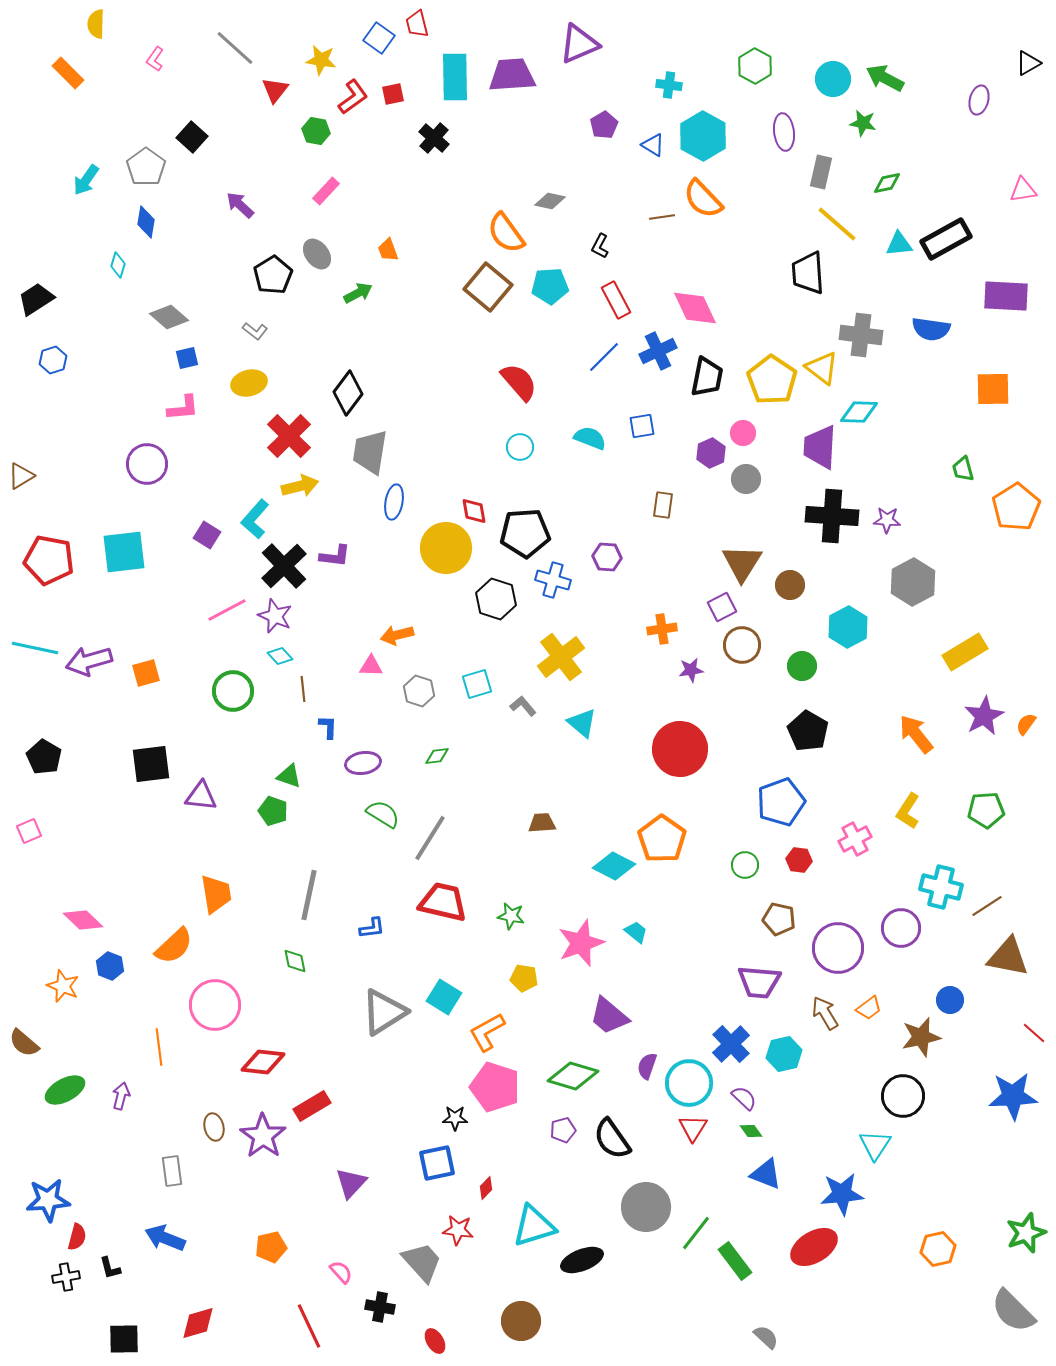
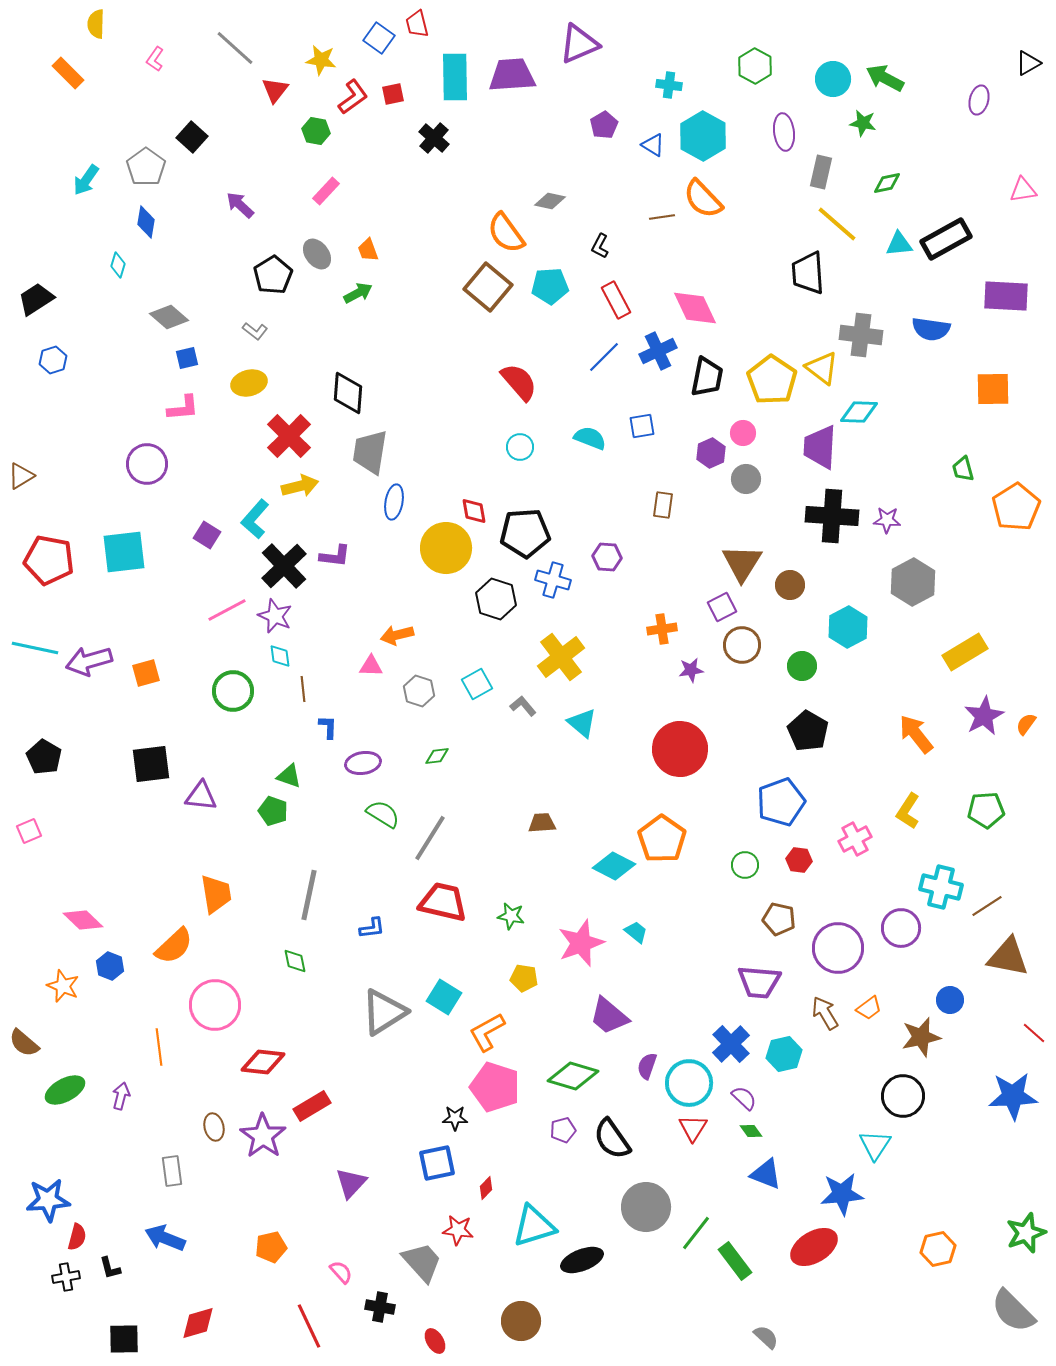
orange trapezoid at (388, 250): moved 20 px left
black diamond at (348, 393): rotated 33 degrees counterclockwise
cyan diamond at (280, 656): rotated 35 degrees clockwise
cyan square at (477, 684): rotated 12 degrees counterclockwise
